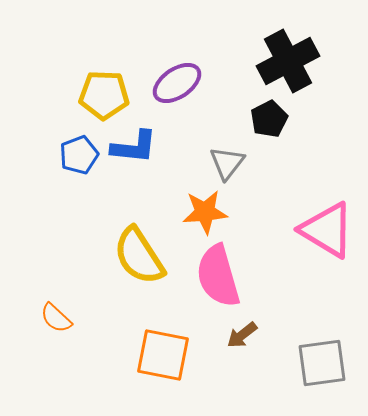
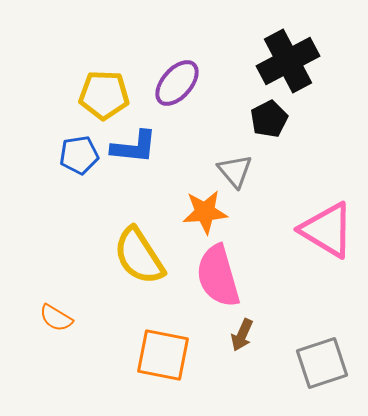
purple ellipse: rotated 15 degrees counterclockwise
blue pentagon: rotated 12 degrees clockwise
gray triangle: moved 8 px right, 8 px down; rotated 18 degrees counterclockwise
orange semicircle: rotated 12 degrees counterclockwise
brown arrow: rotated 28 degrees counterclockwise
gray square: rotated 10 degrees counterclockwise
